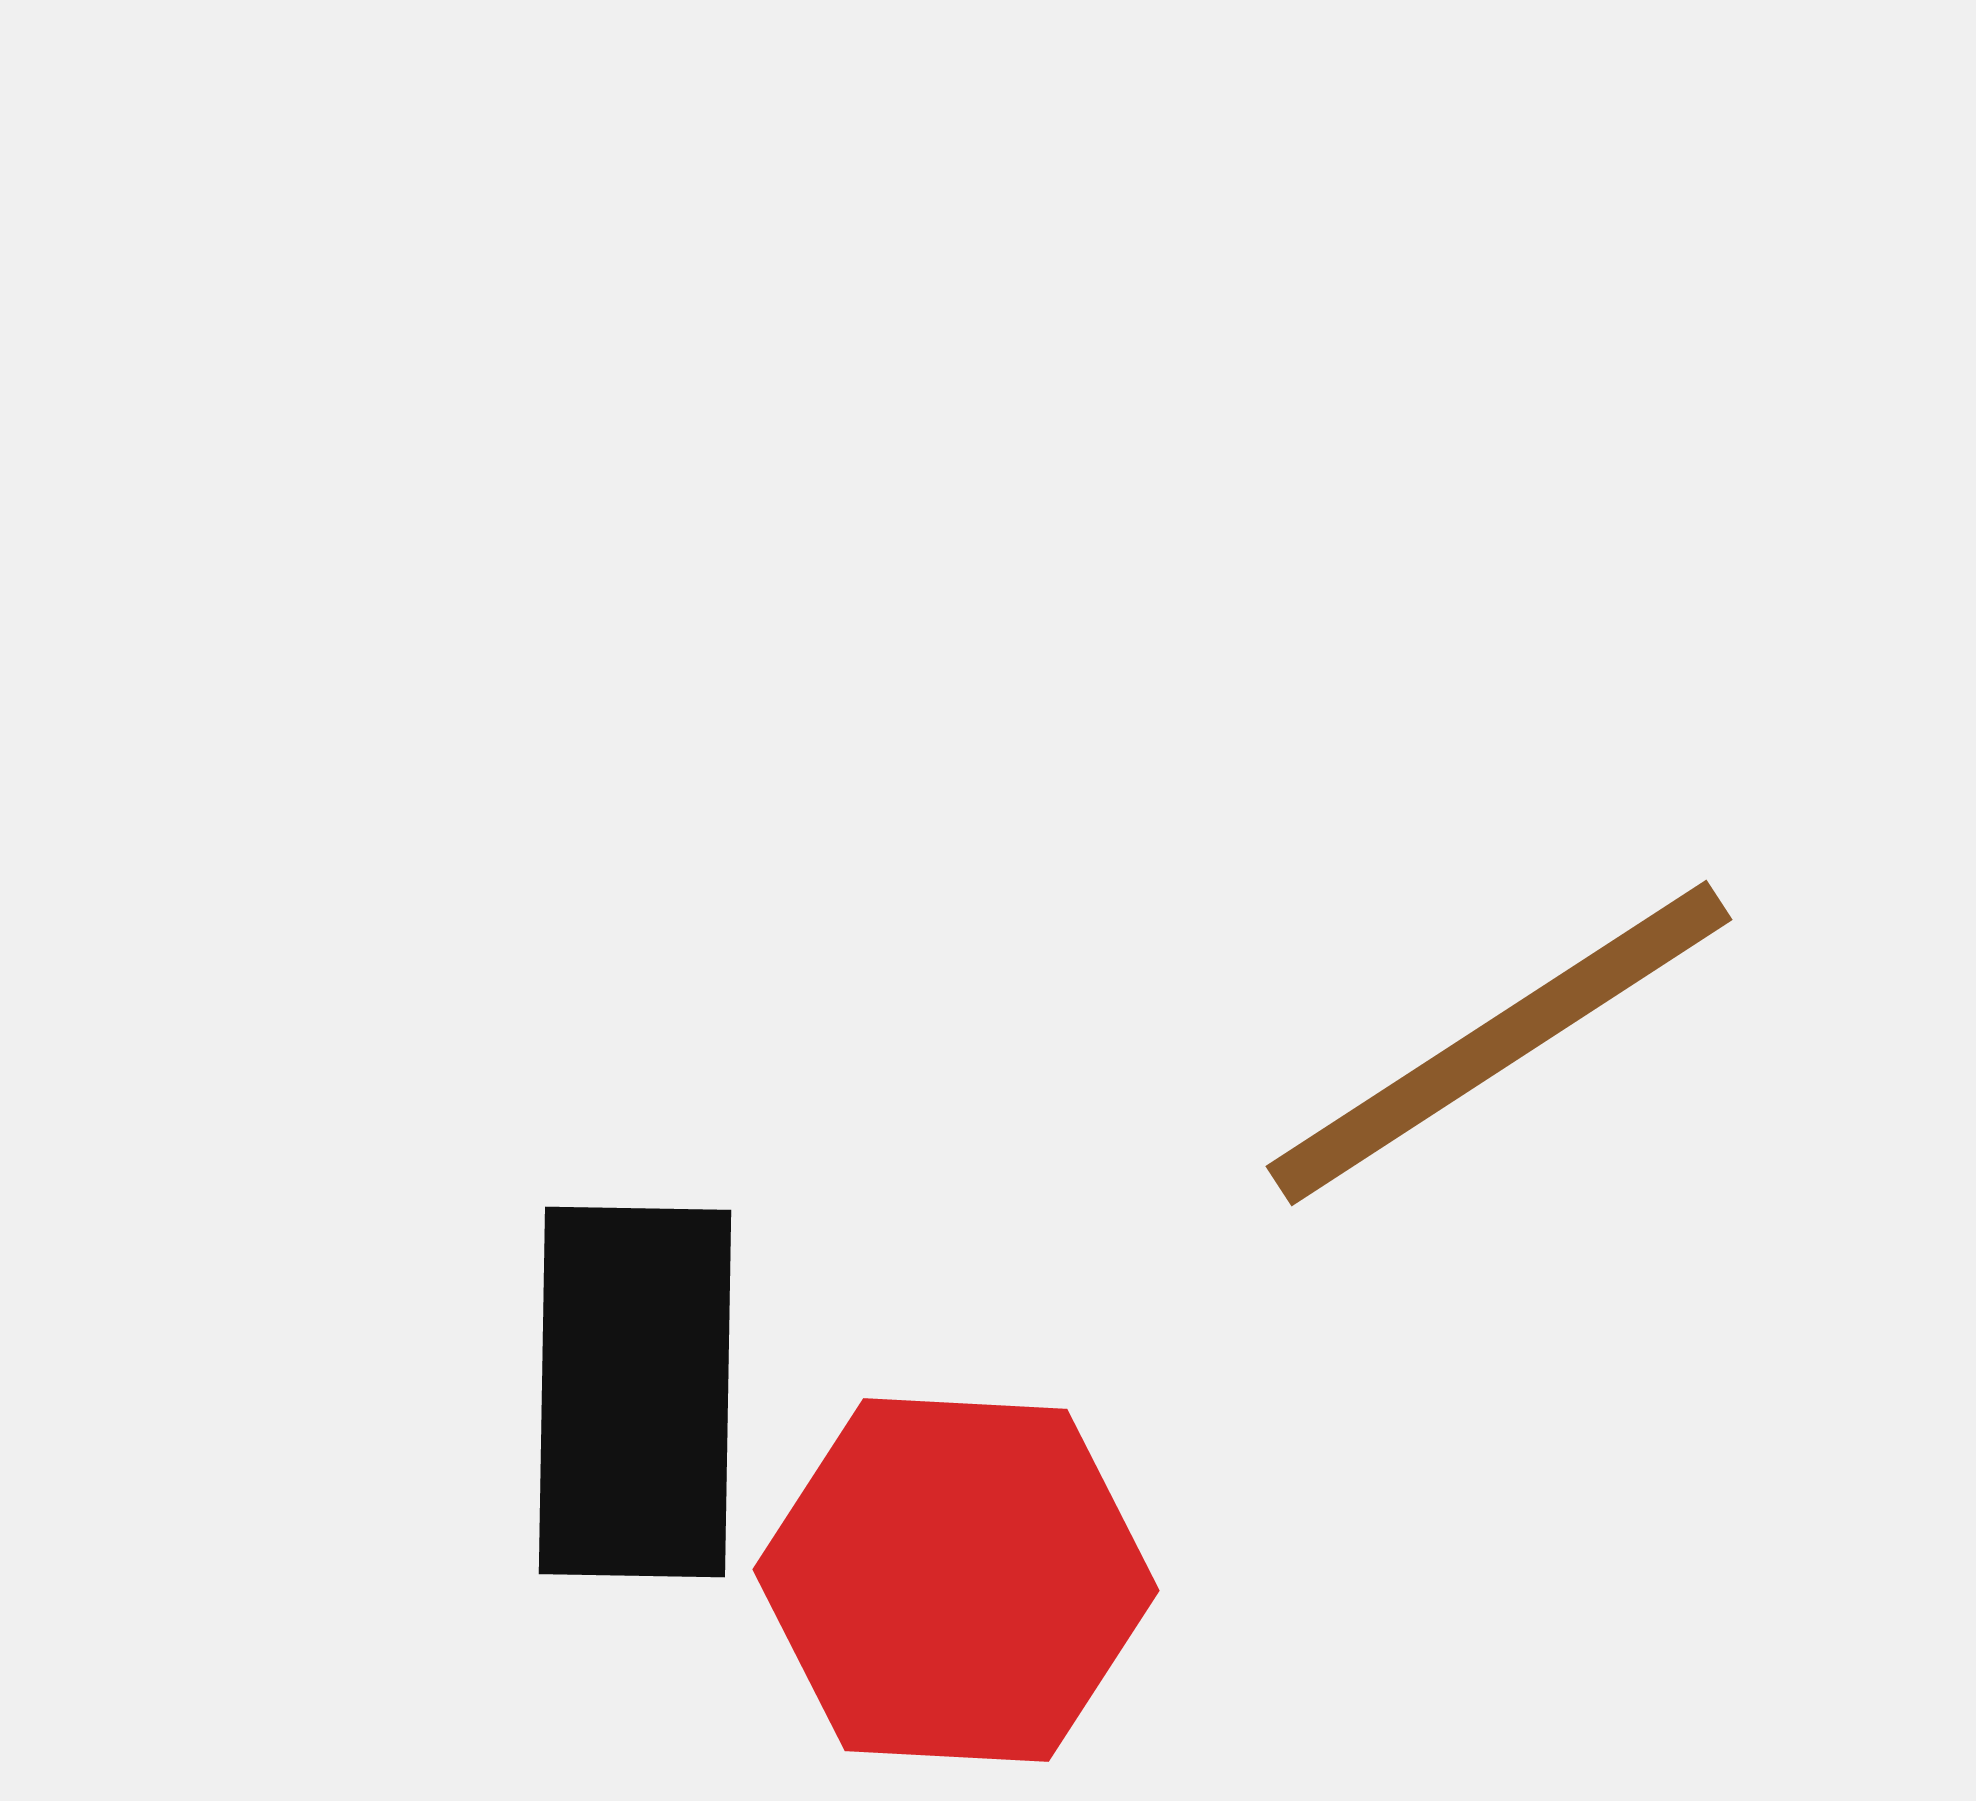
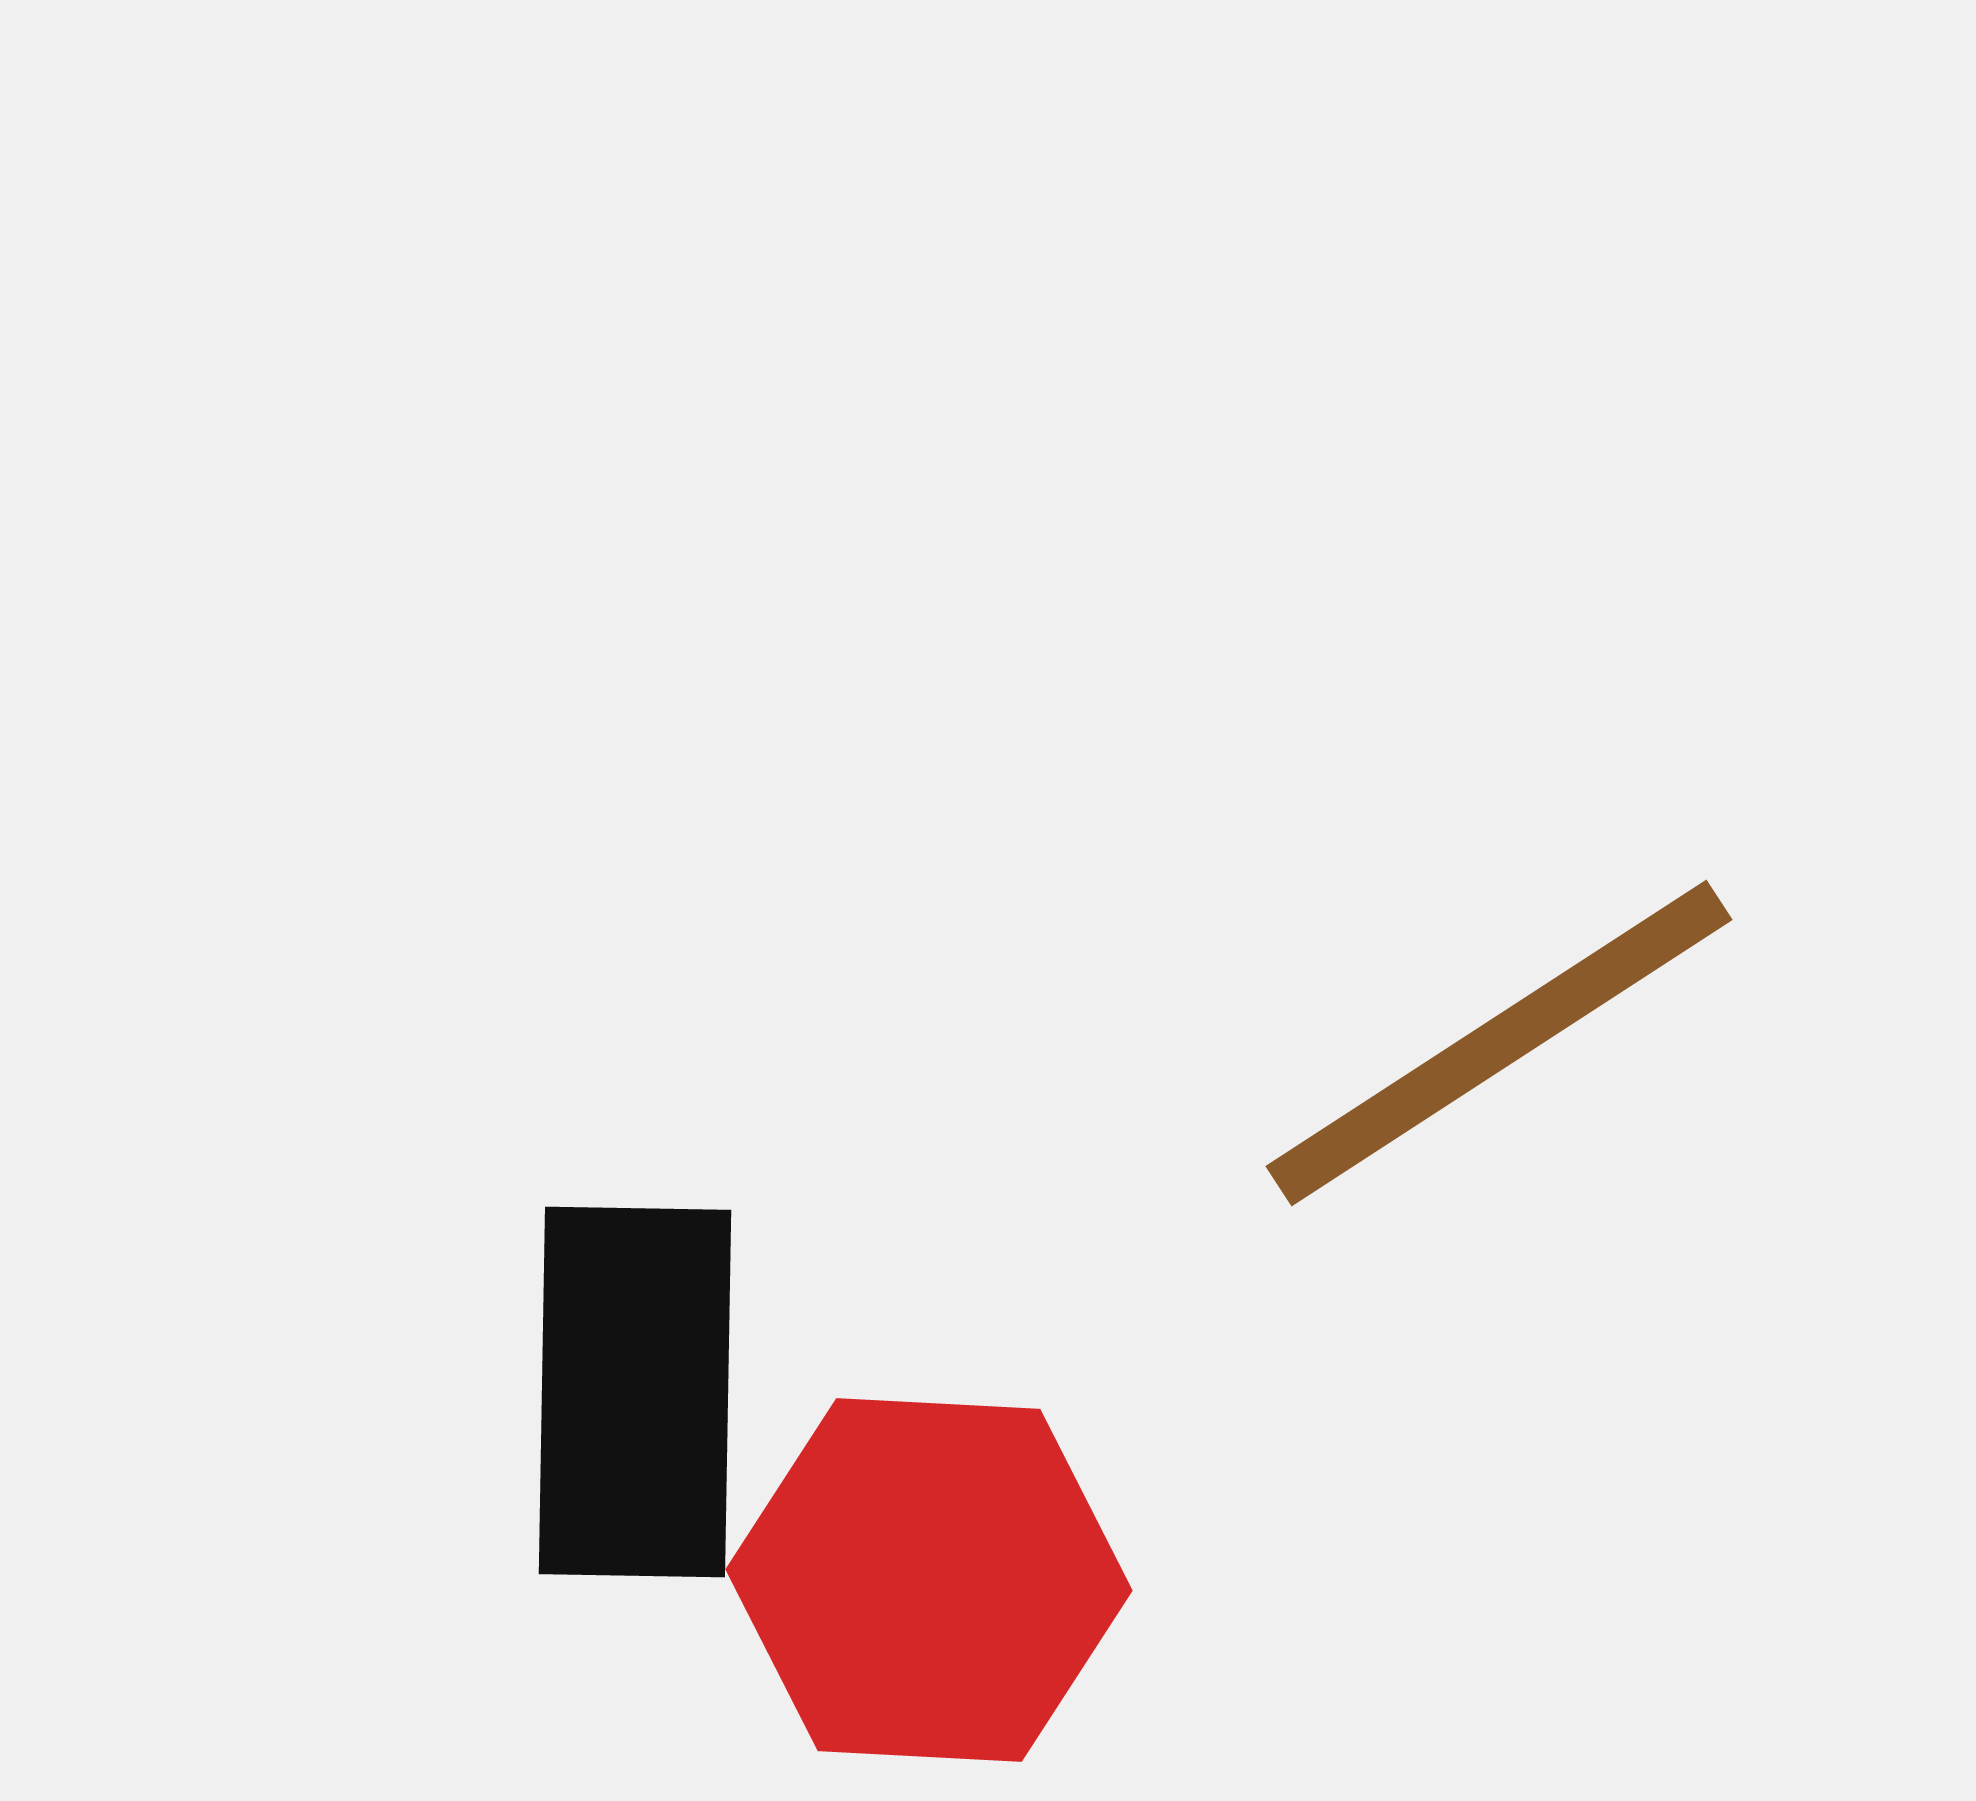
red hexagon: moved 27 px left
